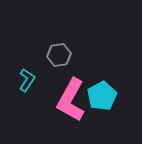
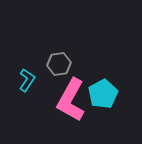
gray hexagon: moved 9 px down
cyan pentagon: moved 1 px right, 2 px up
